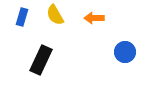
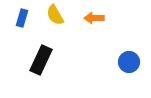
blue rectangle: moved 1 px down
blue circle: moved 4 px right, 10 px down
